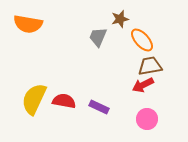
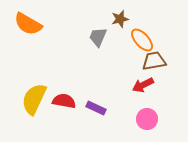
orange semicircle: rotated 20 degrees clockwise
brown trapezoid: moved 4 px right, 5 px up
purple rectangle: moved 3 px left, 1 px down
